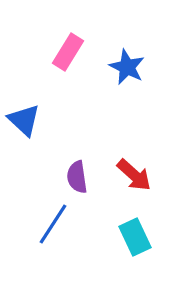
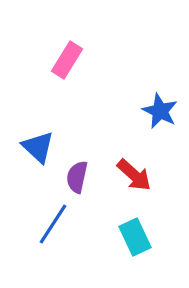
pink rectangle: moved 1 px left, 8 px down
blue star: moved 33 px right, 44 px down
blue triangle: moved 14 px right, 27 px down
purple semicircle: rotated 20 degrees clockwise
